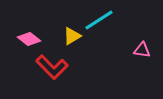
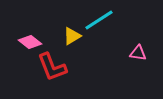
pink diamond: moved 1 px right, 3 px down
pink triangle: moved 4 px left, 3 px down
red L-shape: rotated 24 degrees clockwise
